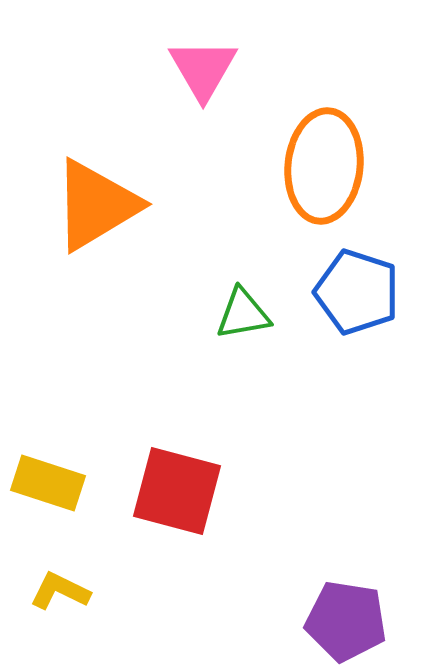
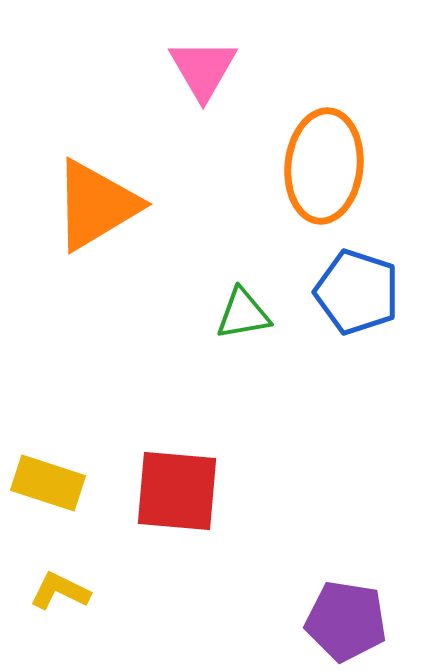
red square: rotated 10 degrees counterclockwise
